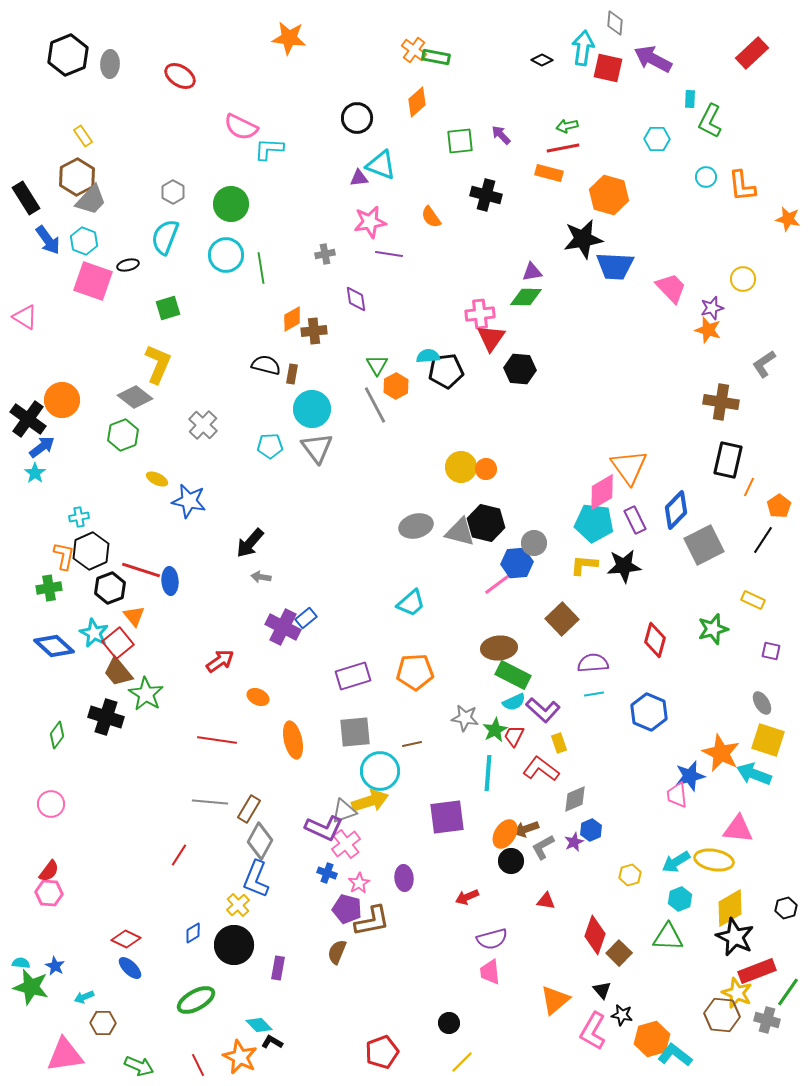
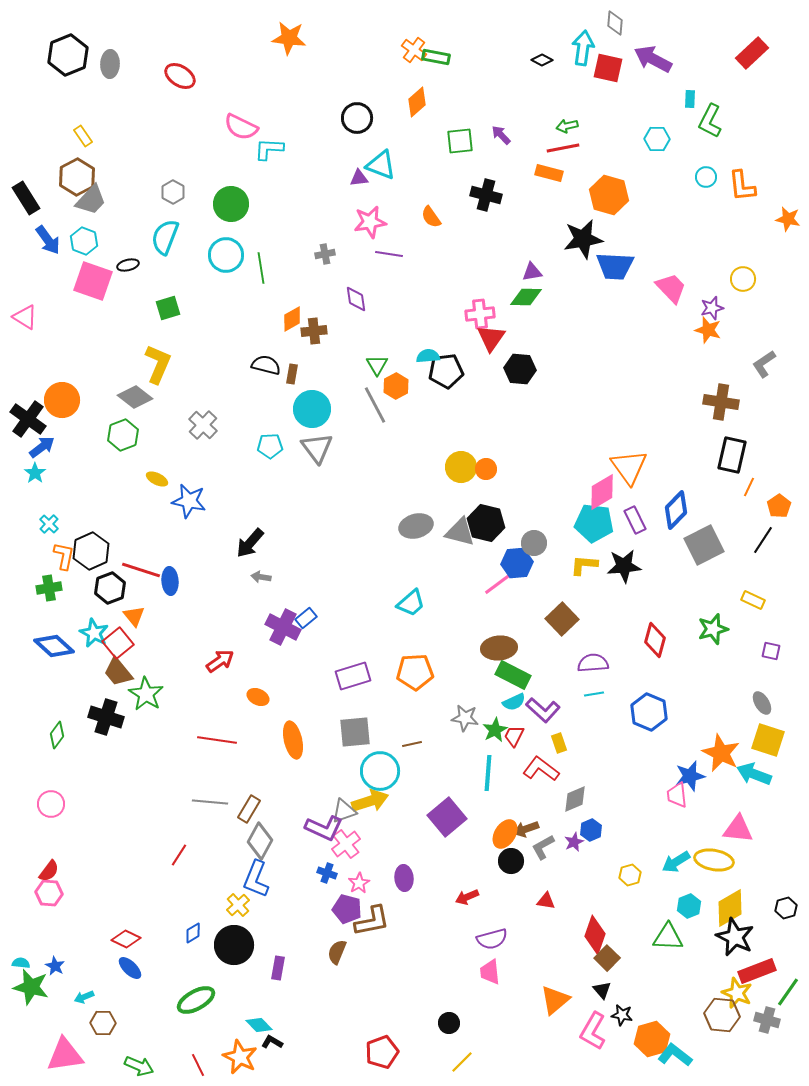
black rectangle at (728, 460): moved 4 px right, 5 px up
cyan cross at (79, 517): moved 30 px left, 7 px down; rotated 36 degrees counterclockwise
purple square at (447, 817): rotated 33 degrees counterclockwise
cyan hexagon at (680, 899): moved 9 px right, 7 px down
brown square at (619, 953): moved 12 px left, 5 px down
